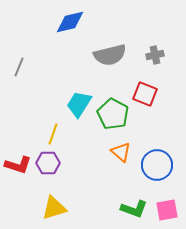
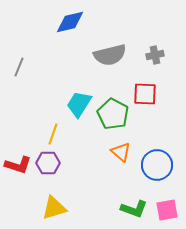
red square: rotated 20 degrees counterclockwise
